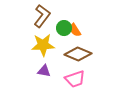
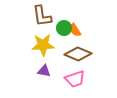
brown L-shape: rotated 135 degrees clockwise
